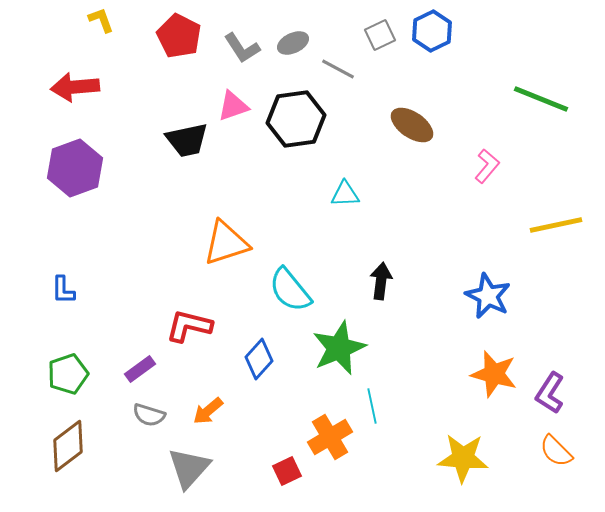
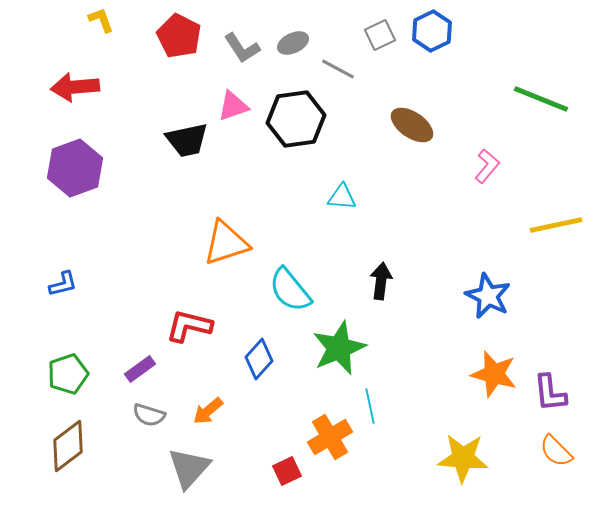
cyan triangle: moved 3 px left, 3 px down; rotated 8 degrees clockwise
blue L-shape: moved 6 px up; rotated 104 degrees counterclockwise
purple L-shape: rotated 39 degrees counterclockwise
cyan line: moved 2 px left
